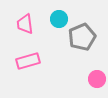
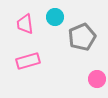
cyan circle: moved 4 px left, 2 px up
